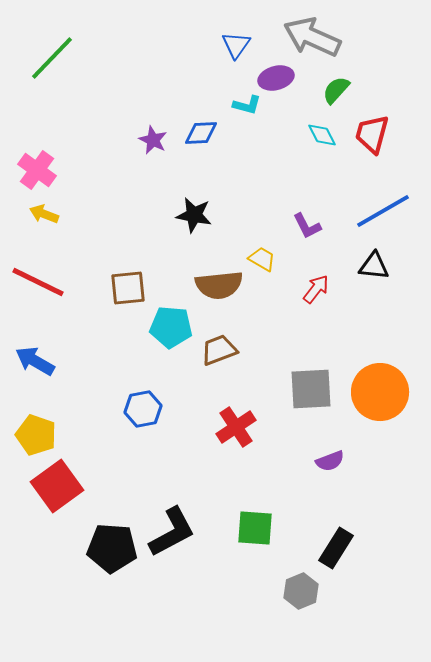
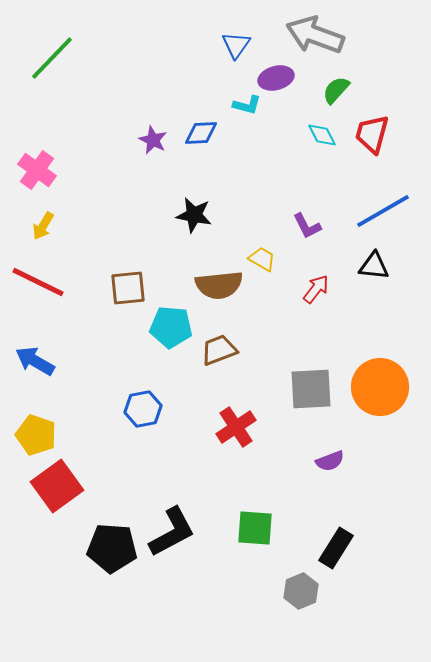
gray arrow: moved 3 px right, 2 px up; rotated 4 degrees counterclockwise
yellow arrow: moved 1 px left, 12 px down; rotated 80 degrees counterclockwise
orange circle: moved 5 px up
